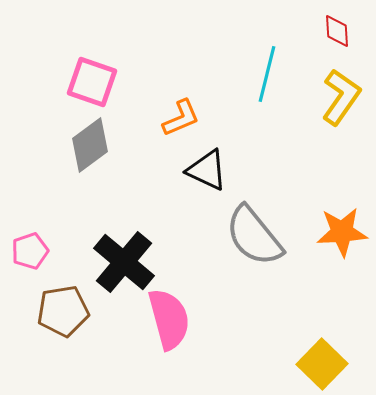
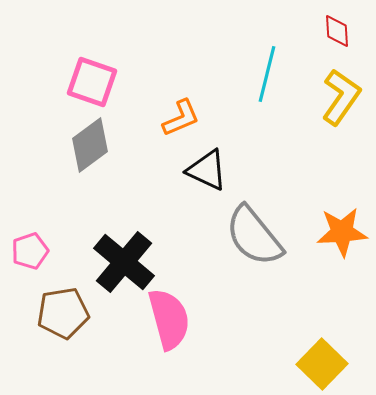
brown pentagon: moved 2 px down
